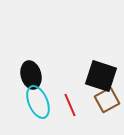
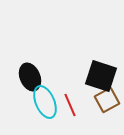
black ellipse: moved 1 px left, 2 px down; rotated 8 degrees counterclockwise
cyan ellipse: moved 7 px right
